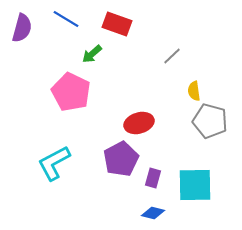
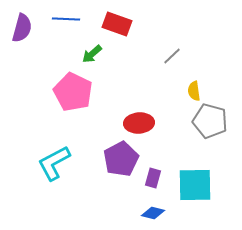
blue line: rotated 28 degrees counterclockwise
pink pentagon: moved 2 px right
red ellipse: rotated 12 degrees clockwise
